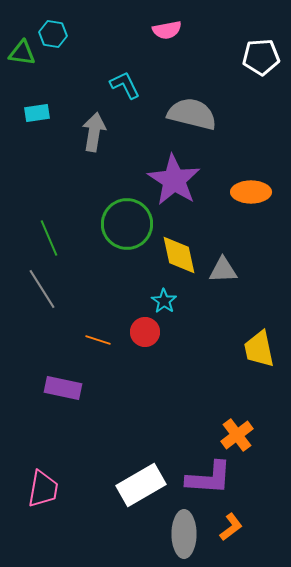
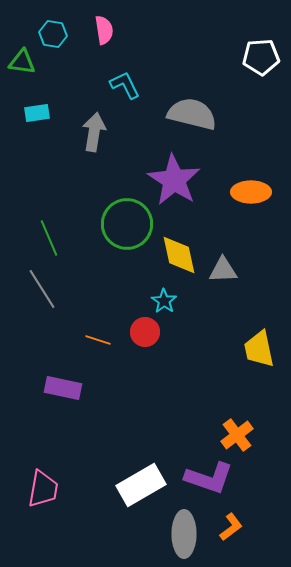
pink semicircle: moved 63 px left; rotated 88 degrees counterclockwise
green triangle: moved 9 px down
purple L-shape: rotated 15 degrees clockwise
